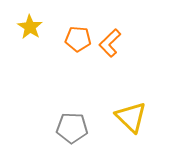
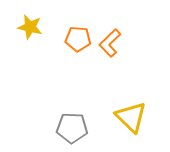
yellow star: rotated 20 degrees counterclockwise
